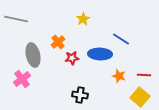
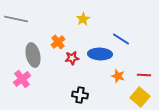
orange star: moved 1 px left
